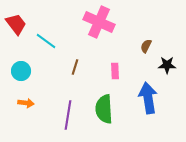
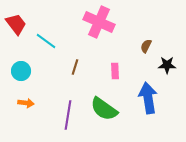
green semicircle: rotated 52 degrees counterclockwise
